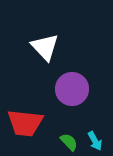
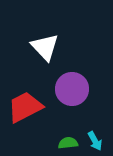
red trapezoid: moved 16 px up; rotated 147 degrees clockwise
green semicircle: moved 1 px left, 1 px down; rotated 54 degrees counterclockwise
